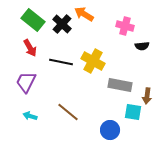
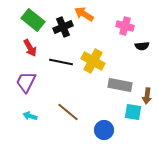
black cross: moved 1 px right, 3 px down; rotated 24 degrees clockwise
blue circle: moved 6 px left
